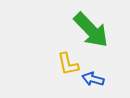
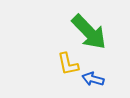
green arrow: moved 2 px left, 2 px down
